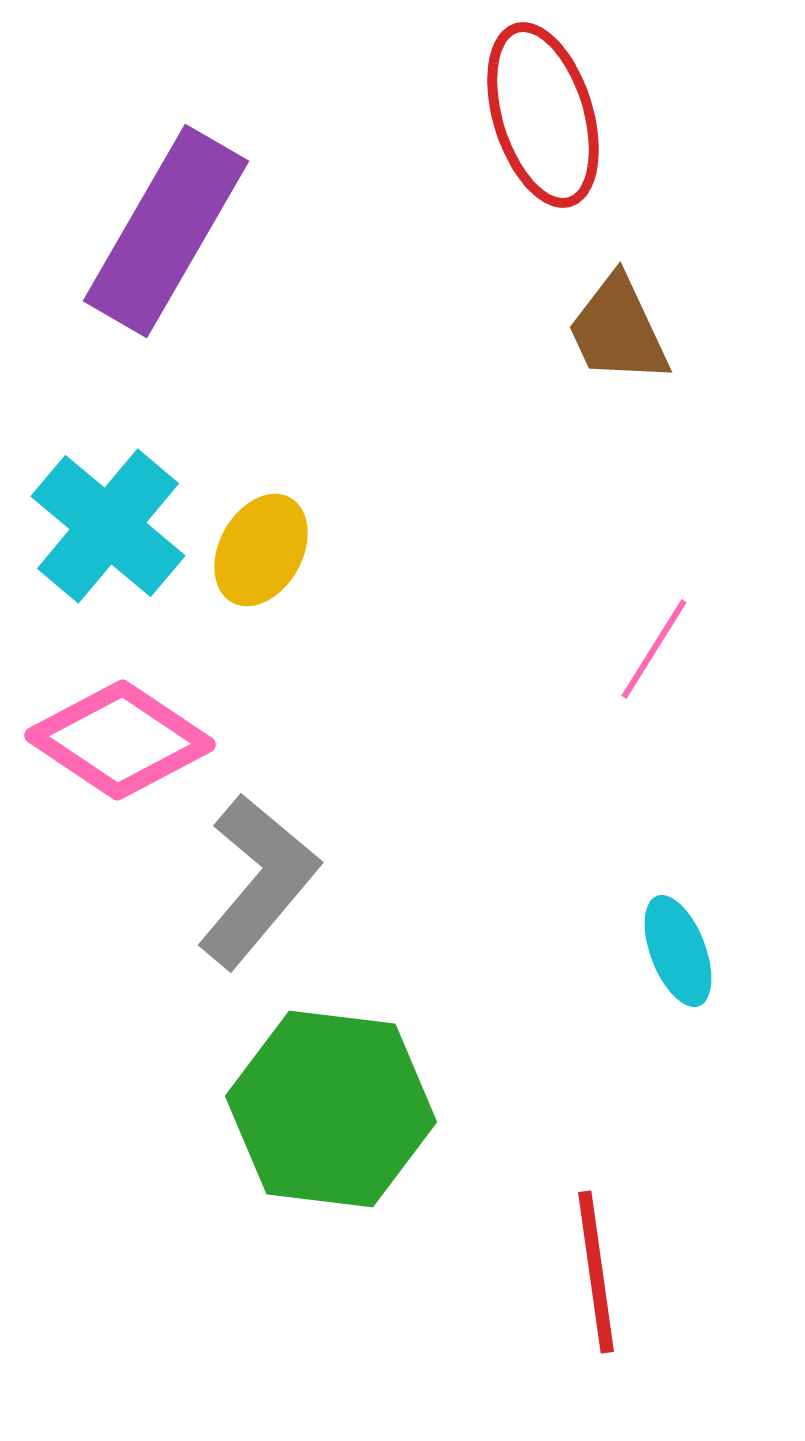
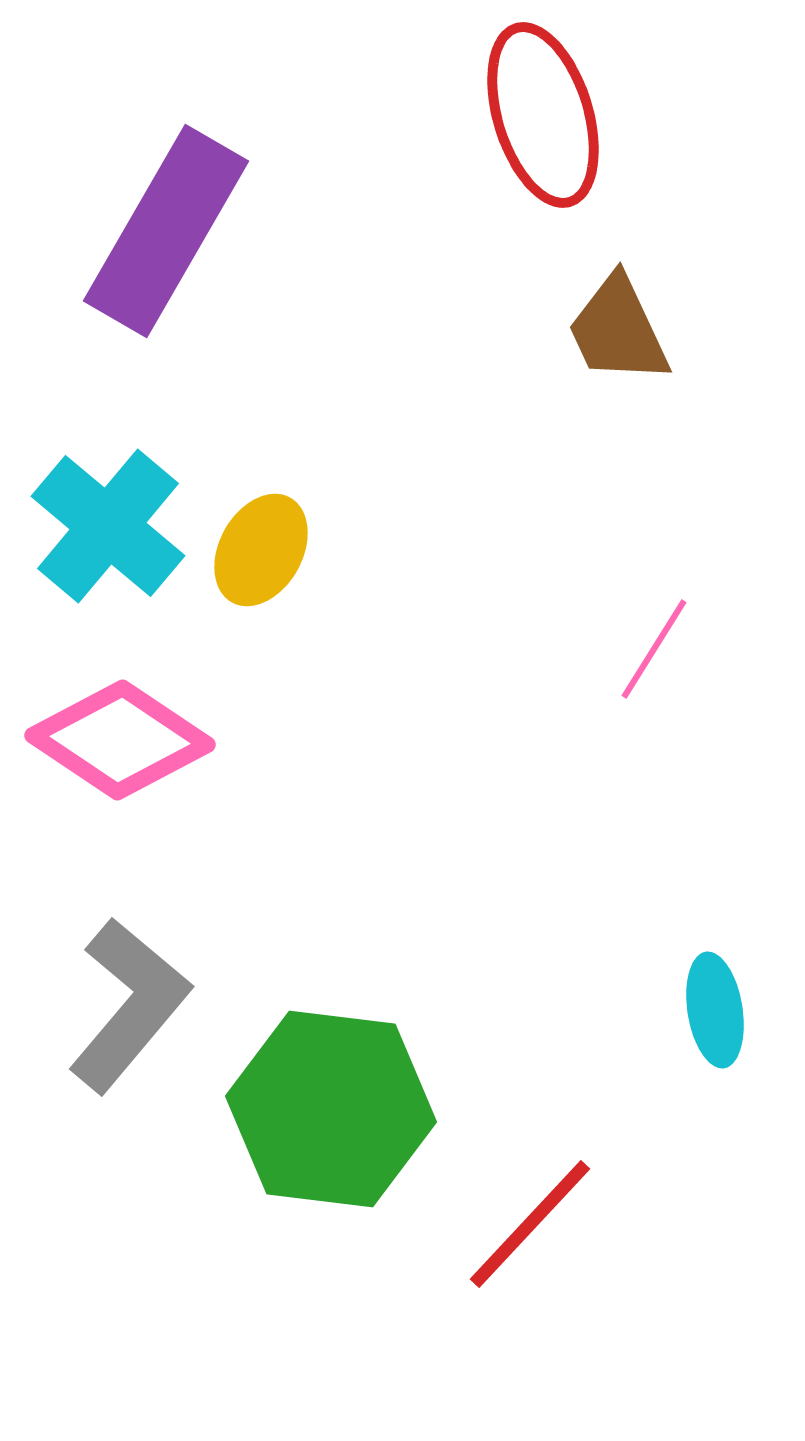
gray L-shape: moved 129 px left, 124 px down
cyan ellipse: moved 37 px right, 59 px down; rotated 12 degrees clockwise
red line: moved 66 px left, 48 px up; rotated 51 degrees clockwise
